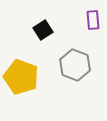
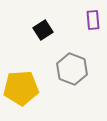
gray hexagon: moved 3 px left, 4 px down
yellow pentagon: moved 11 px down; rotated 24 degrees counterclockwise
